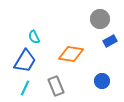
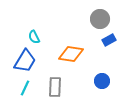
blue rectangle: moved 1 px left, 1 px up
gray rectangle: moved 1 px left, 1 px down; rotated 24 degrees clockwise
